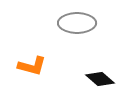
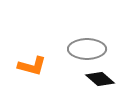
gray ellipse: moved 10 px right, 26 px down
